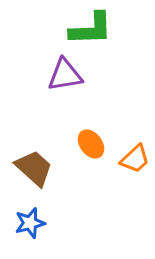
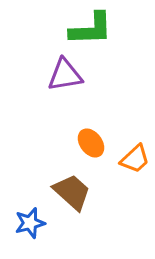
orange ellipse: moved 1 px up
brown trapezoid: moved 38 px right, 24 px down
